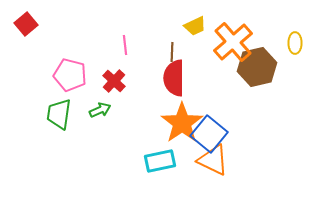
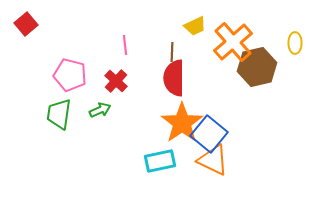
red cross: moved 2 px right
